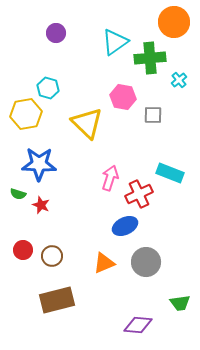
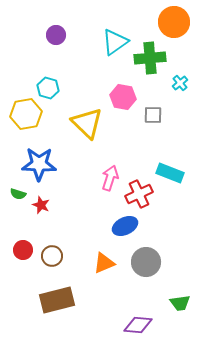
purple circle: moved 2 px down
cyan cross: moved 1 px right, 3 px down
